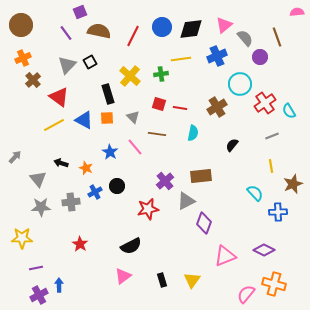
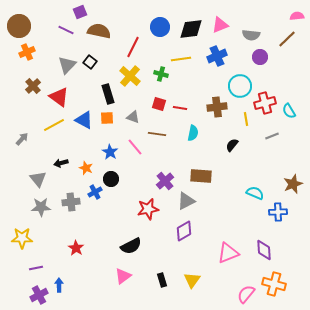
pink semicircle at (297, 12): moved 4 px down
brown circle at (21, 25): moved 2 px left, 1 px down
pink triangle at (224, 25): moved 4 px left; rotated 18 degrees clockwise
blue circle at (162, 27): moved 2 px left
purple line at (66, 33): moved 3 px up; rotated 28 degrees counterclockwise
red line at (133, 36): moved 11 px down
brown line at (277, 37): moved 10 px right, 2 px down; rotated 66 degrees clockwise
gray semicircle at (245, 38): moved 6 px right, 3 px up; rotated 138 degrees clockwise
orange cross at (23, 58): moved 4 px right, 6 px up
black square at (90, 62): rotated 24 degrees counterclockwise
green cross at (161, 74): rotated 24 degrees clockwise
brown cross at (33, 80): moved 6 px down
cyan circle at (240, 84): moved 2 px down
red cross at (265, 103): rotated 20 degrees clockwise
brown cross at (217, 107): rotated 24 degrees clockwise
gray triangle at (133, 117): rotated 24 degrees counterclockwise
gray arrow at (15, 157): moved 7 px right, 18 px up
black arrow at (61, 163): rotated 32 degrees counterclockwise
yellow line at (271, 166): moved 25 px left, 47 px up
brown rectangle at (201, 176): rotated 10 degrees clockwise
black circle at (117, 186): moved 6 px left, 7 px up
cyan semicircle at (255, 193): rotated 24 degrees counterclockwise
purple diamond at (204, 223): moved 20 px left, 8 px down; rotated 40 degrees clockwise
red star at (80, 244): moved 4 px left, 4 px down
purple diamond at (264, 250): rotated 60 degrees clockwise
pink triangle at (225, 256): moved 3 px right, 3 px up
